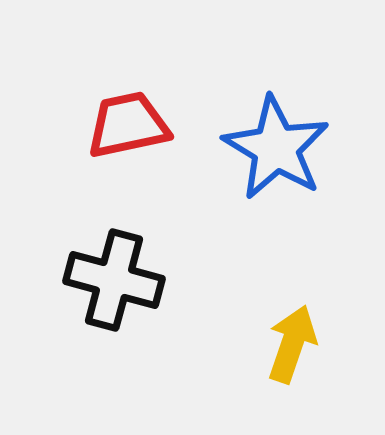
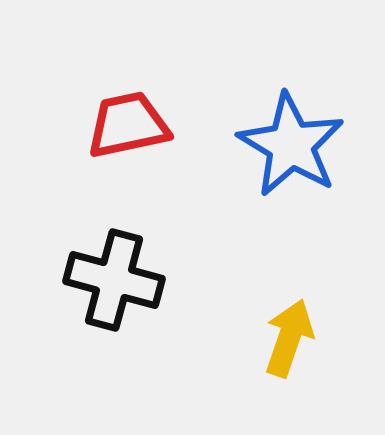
blue star: moved 15 px right, 3 px up
yellow arrow: moved 3 px left, 6 px up
